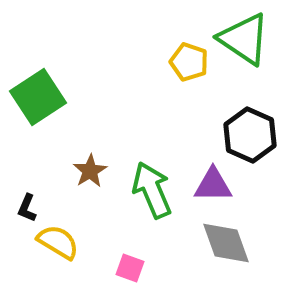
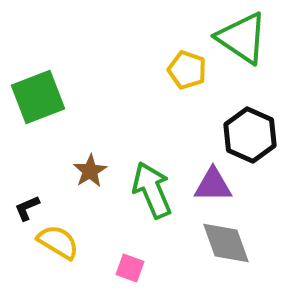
green triangle: moved 2 px left, 1 px up
yellow pentagon: moved 2 px left, 8 px down
green square: rotated 12 degrees clockwise
black L-shape: rotated 44 degrees clockwise
